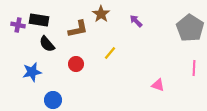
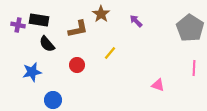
red circle: moved 1 px right, 1 px down
